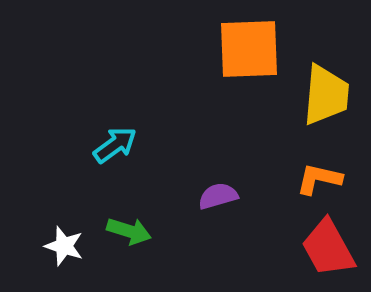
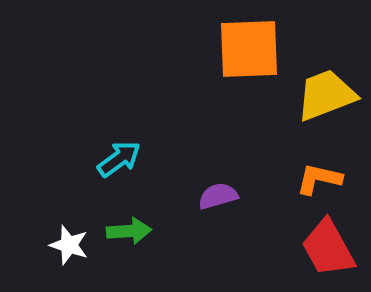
yellow trapezoid: rotated 116 degrees counterclockwise
cyan arrow: moved 4 px right, 14 px down
green arrow: rotated 21 degrees counterclockwise
white star: moved 5 px right, 1 px up
